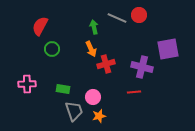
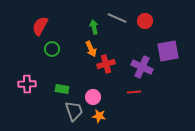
red circle: moved 6 px right, 6 px down
purple square: moved 2 px down
purple cross: rotated 10 degrees clockwise
green rectangle: moved 1 px left
orange star: rotated 24 degrees clockwise
